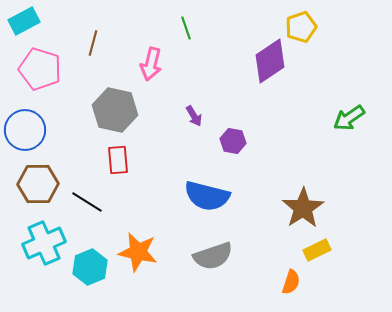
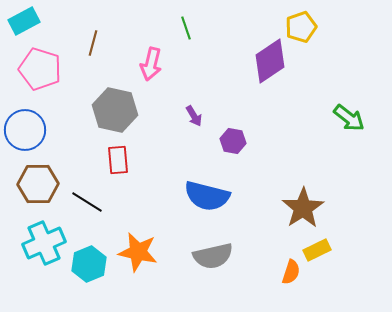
green arrow: rotated 108 degrees counterclockwise
gray semicircle: rotated 6 degrees clockwise
cyan hexagon: moved 1 px left, 3 px up
orange semicircle: moved 10 px up
